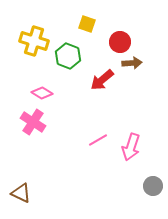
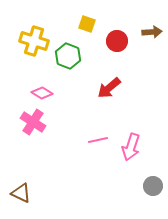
red circle: moved 3 px left, 1 px up
brown arrow: moved 20 px right, 31 px up
red arrow: moved 7 px right, 8 px down
pink line: rotated 18 degrees clockwise
